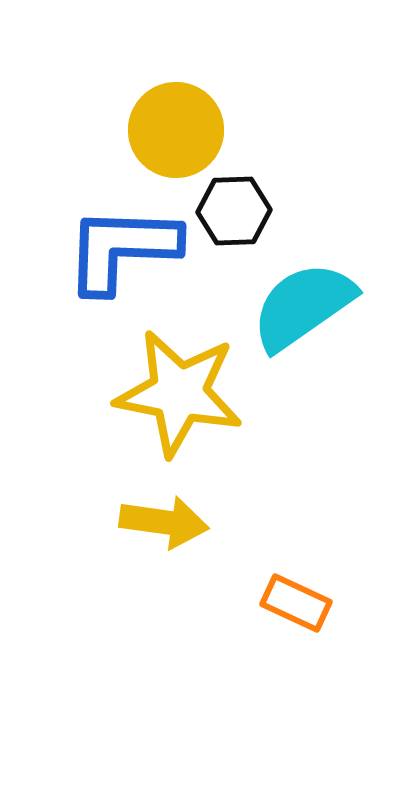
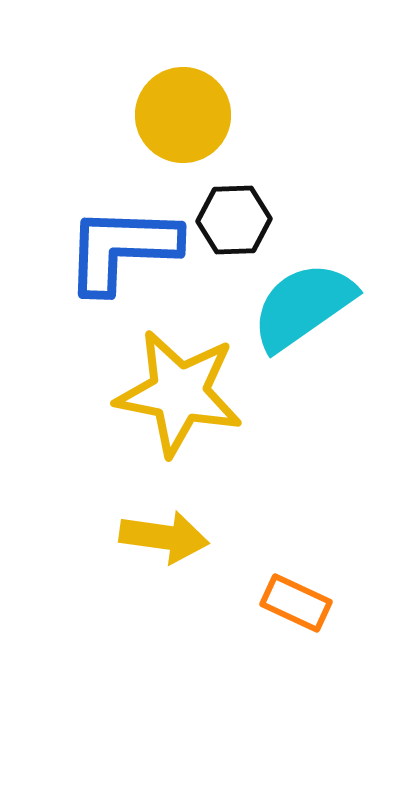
yellow circle: moved 7 px right, 15 px up
black hexagon: moved 9 px down
yellow arrow: moved 15 px down
